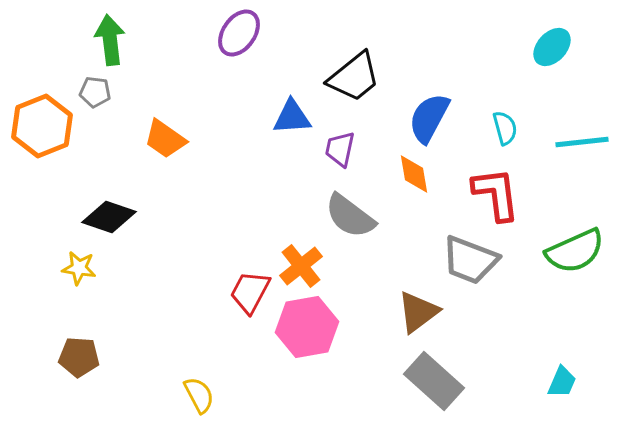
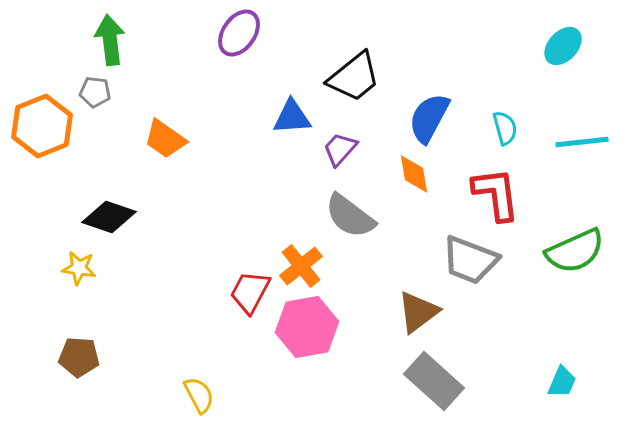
cyan ellipse: moved 11 px right, 1 px up
purple trapezoid: rotated 30 degrees clockwise
